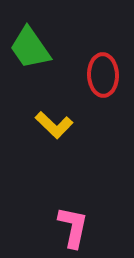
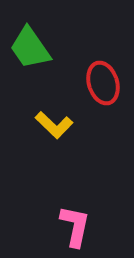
red ellipse: moved 8 px down; rotated 15 degrees counterclockwise
pink L-shape: moved 2 px right, 1 px up
